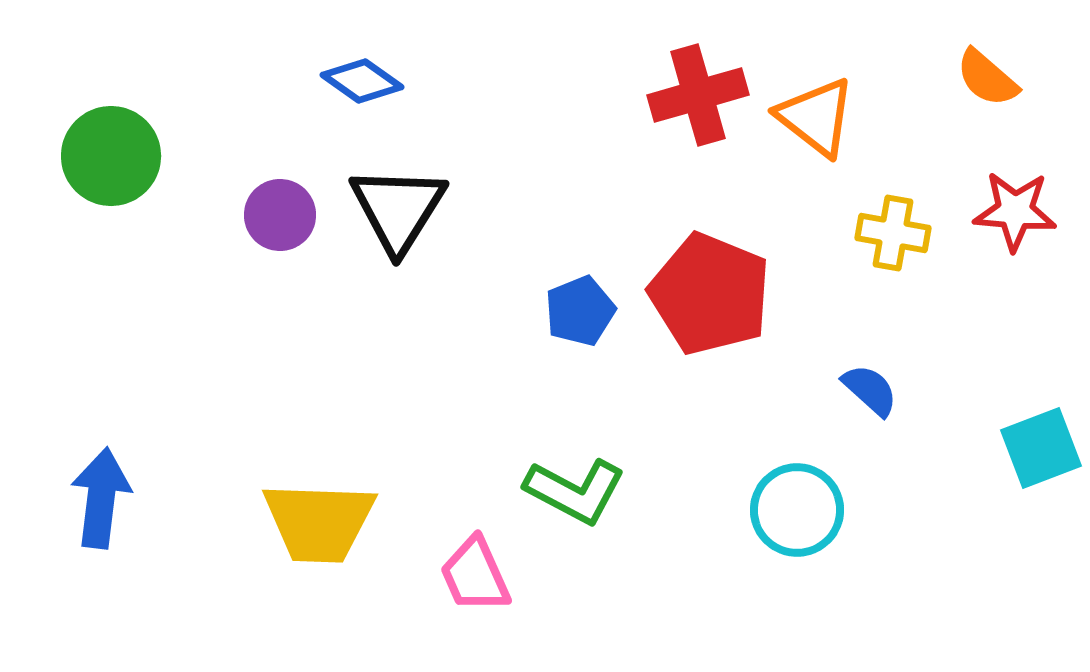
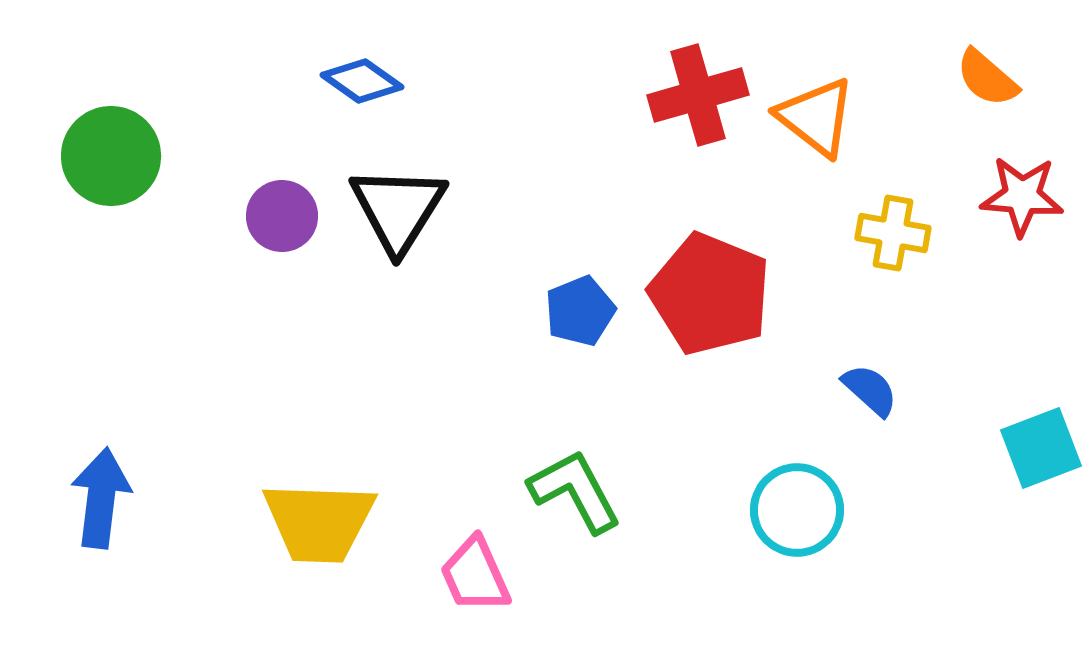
red star: moved 7 px right, 15 px up
purple circle: moved 2 px right, 1 px down
green L-shape: rotated 146 degrees counterclockwise
